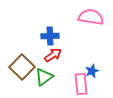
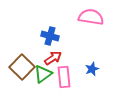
blue cross: rotated 18 degrees clockwise
red arrow: moved 3 px down
blue star: moved 2 px up
green triangle: moved 1 px left, 3 px up
pink rectangle: moved 17 px left, 7 px up
